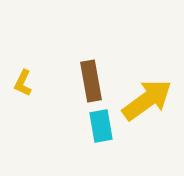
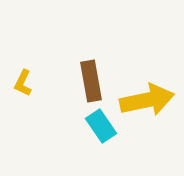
yellow arrow: rotated 24 degrees clockwise
cyan rectangle: rotated 24 degrees counterclockwise
